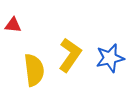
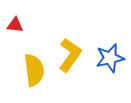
red triangle: moved 2 px right
